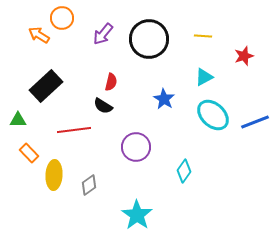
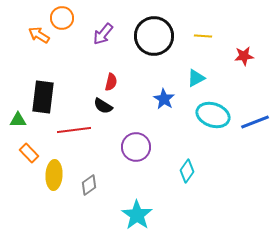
black circle: moved 5 px right, 3 px up
red star: rotated 12 degrees clockwise
cyan triangle: moved 8 px left, 1 px down
black rectangle: moved 3 px left, 11 px down; rotated 40 degrees counterclockwise
cyan ellipse: rotated 24 degrees counterclockwise
cyan diamond: moved 3 px right
